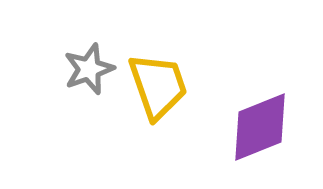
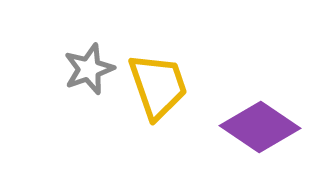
purple diamond: rotated 56 degrees clockwise
